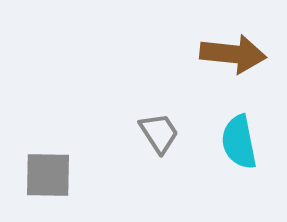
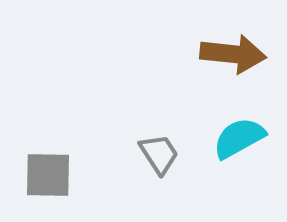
gray trapezoid: moved 21 px down
cyan semicircle: moved 4 px up; rotated 72 degrees clockwise
